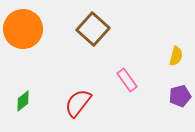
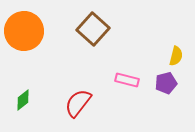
orange circle: moved 1 px right, 2 px down
pink rectangle: rotated 40 degrees counterclockwise
purple pentagon: moved 14 px left, 13 px up
green diamond: moved 1 px up
